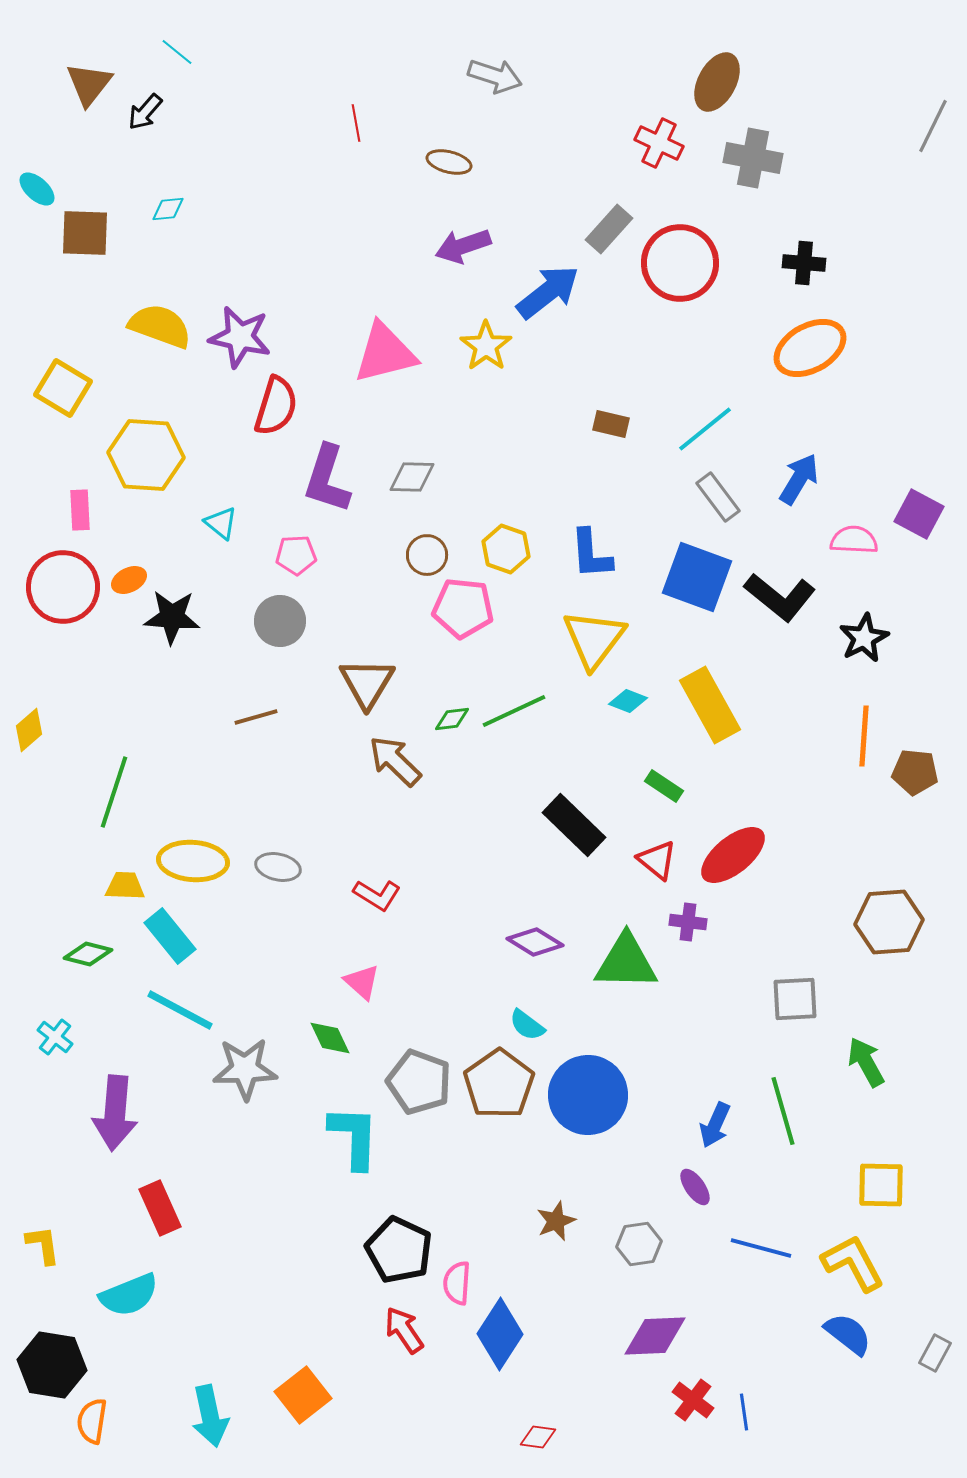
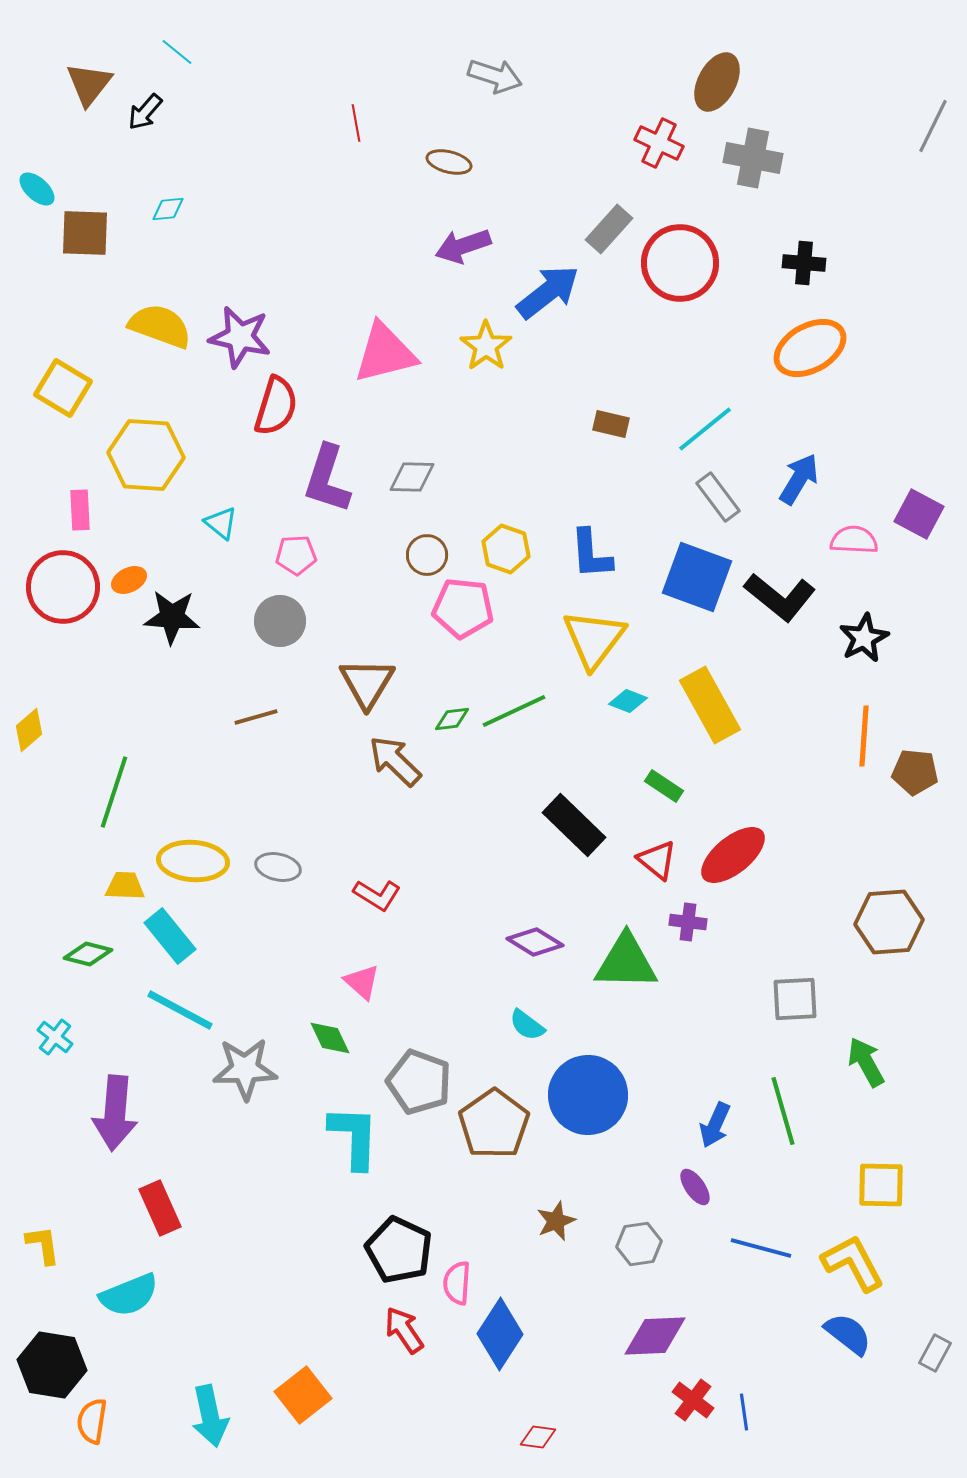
brown pentagon at (499, 1084): moved 5 px left, 40 px down
